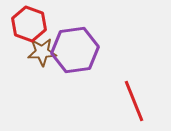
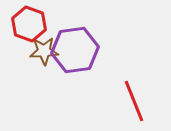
brown star: moved 2 px right, 1 px up
